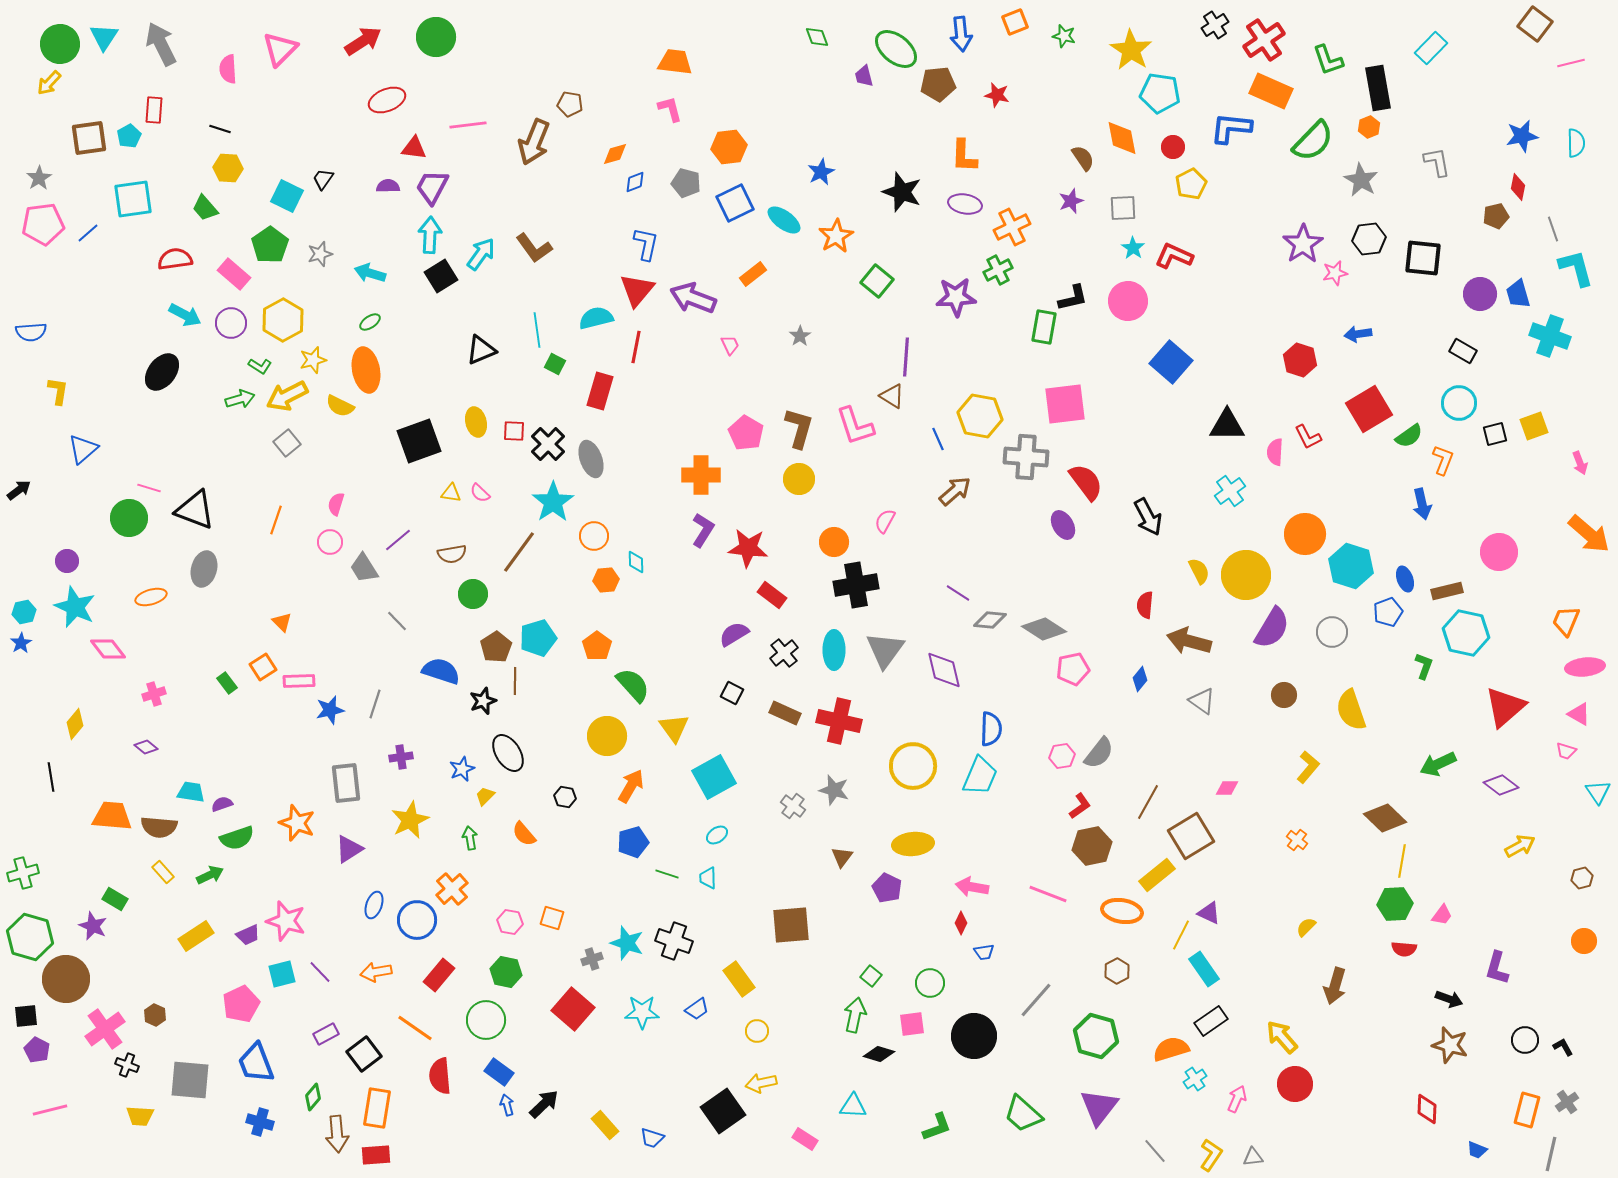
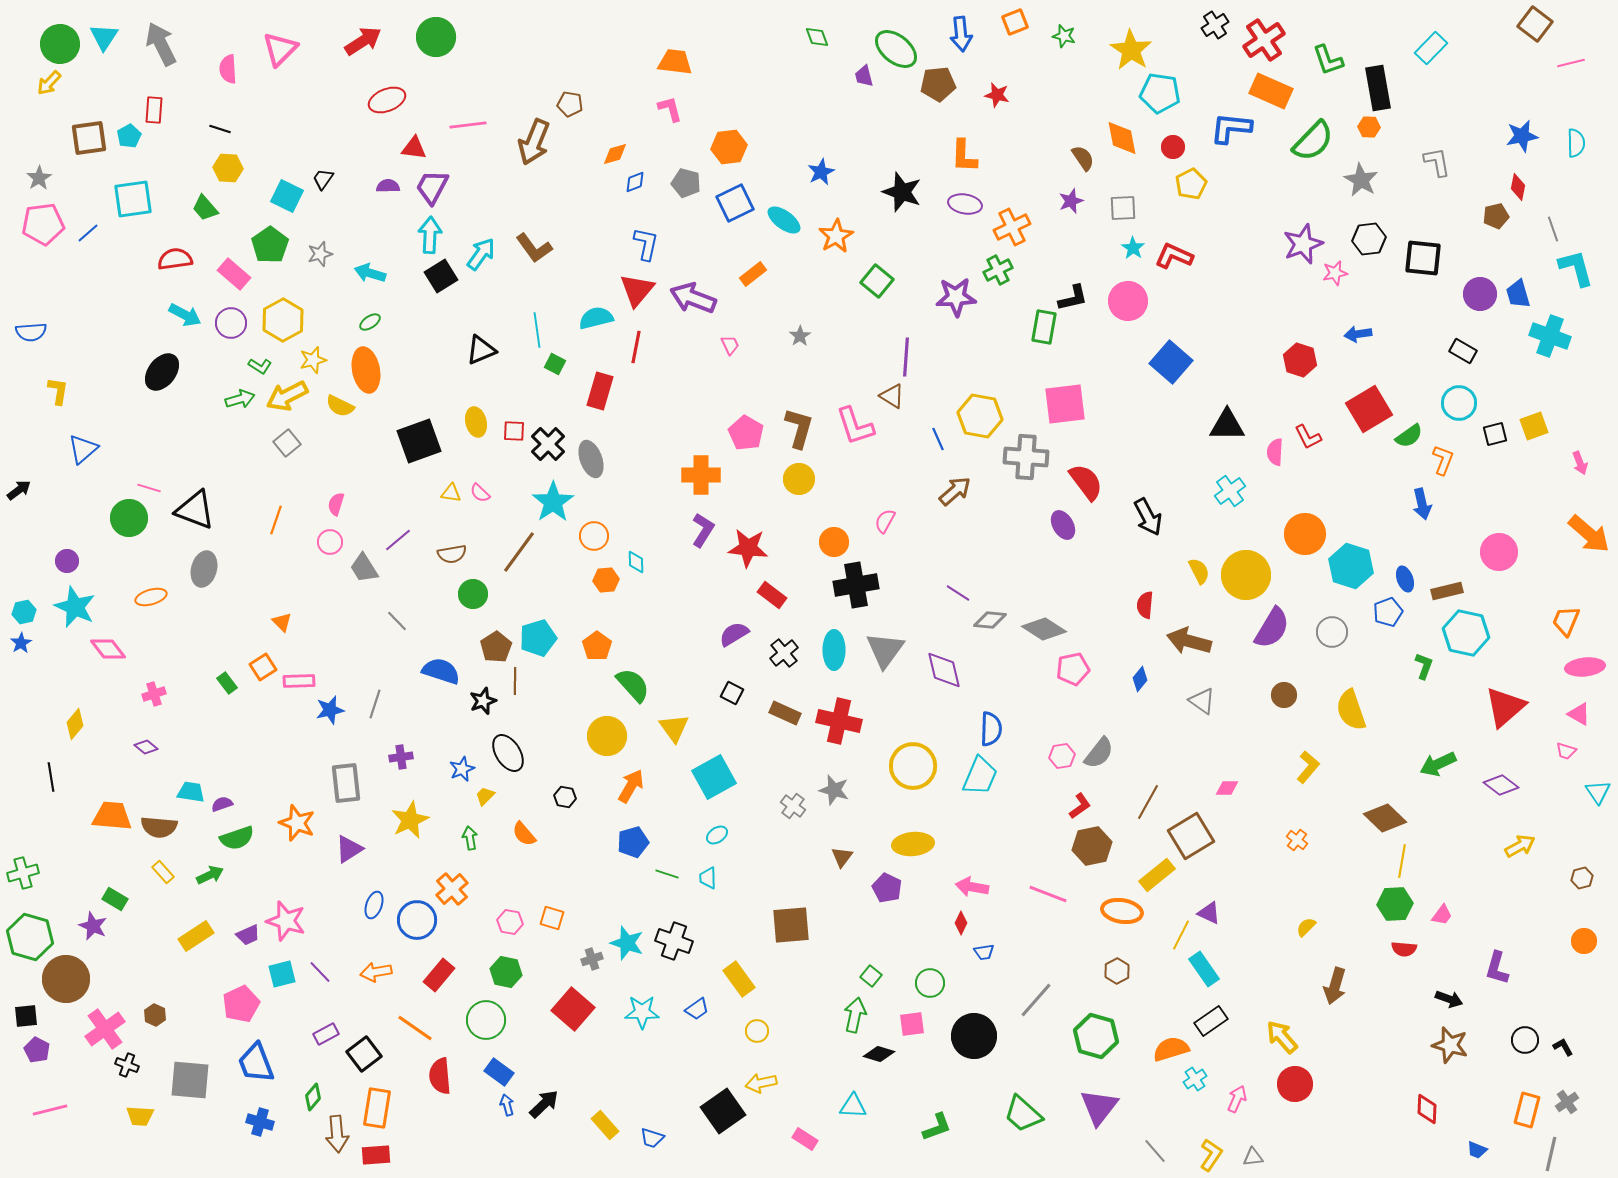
orange hexagon at (1369, 127): rotated 25 degrees clockwise
purple star at (1303, 244): rotated 12 degrees clockwise
